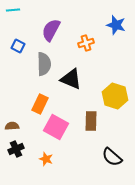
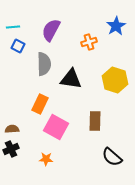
cyan line: moved 17 px down
blue star: moved 1 px down; rotated 24 degrees clockwise
orange cross: moved 3 px right, 1 px up
black triangle: rotated 15 degrees counterclockwise
yellow hexagon: moved 16 px up
brown rectangle: moved 4 px right
brown semicircle: moved 3 px down
black cross: moved 5 px left
orange star: rotated 16 degrees counterclockwise
